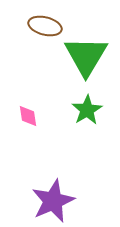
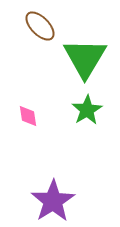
brown ellipse: moved 5 px left; rotated 32 degrees clockwise
green triangle: moved 1 px left, 2 px down
purple star: rotated 9 degrees counterclockwise
